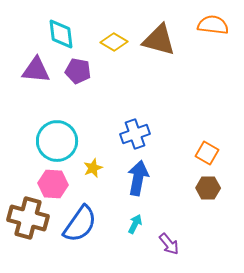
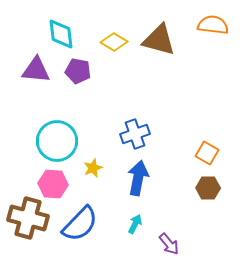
blue semicircle: rotated 9 degrees clockwise
